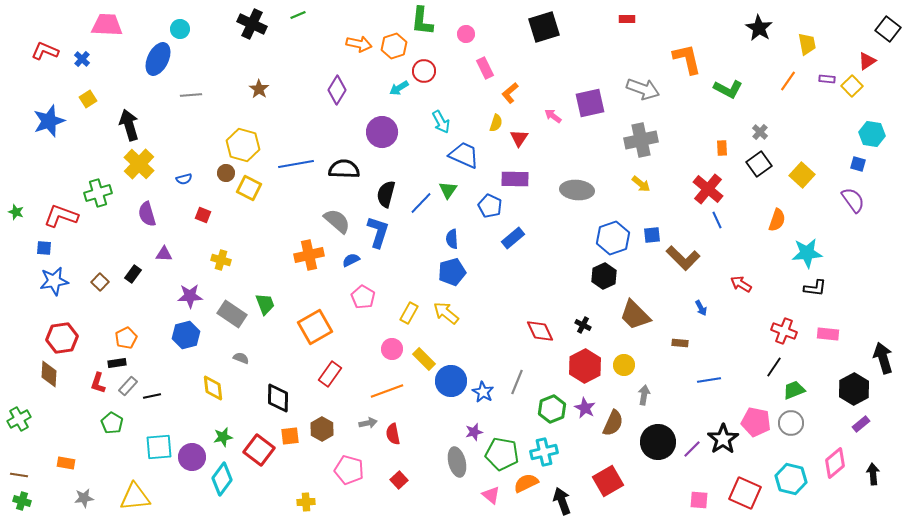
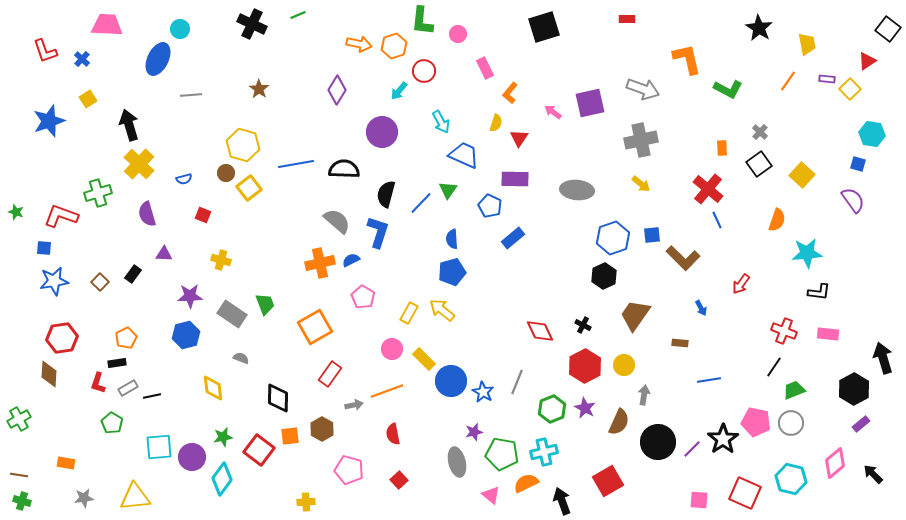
pink circle at (466, 34): moved 8 px left
red L-shape at (45, 51): rotated 132 degrees counterclockwise
yellow square at (852, 86): moved 2 px left, 3 px down
cyan arrow at (399, 88): moved 3 px down; rotated 18 degrees counterclockwise
orange L-shape at (510, 93): rotated 10 degrees counterclockwise
pink arrow at (553, 116): moved 4 px up
yellow square at (249, 188): rotated 25 degrees clockwise
orange cross at (309, 255): moved 11 px right, 8 px down
red arrow at (741, 284): rotated 85 degrees counterclockwise
black L-shape at (815, 288): moved 4 px right, 4 px down
yellow arrow at (446, 313): moved 4 px left, 3 px up
brown trapezoid at (635, 315): rotated 80 degrees clockwise
gray rectangle at (128, 386): moved 2 px down; rotated 18 degrees clockwise
gray arrow at (368, 423): moved 14 px left, 18 px up
brown semicircle at (613, 423): moved 6 px right, 1 px up
black arrow at (873, 474): rotated 40 degrees counterclockwise
